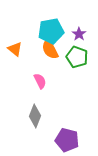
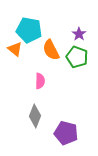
cyan pentagon: moved 22 px left, 1 px up; rotated 20 degrees clockwise
orange semicircle: moved 1 px right, 1 px down
pink semicircle: rotated 28 degrees clockwise
purple pentagon: moved 1 px left, 7 px up
